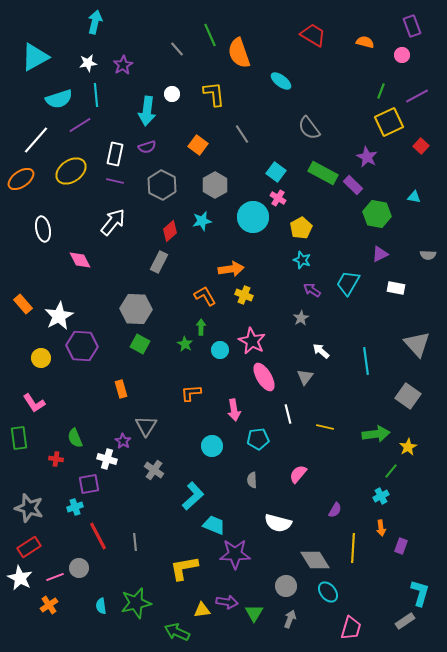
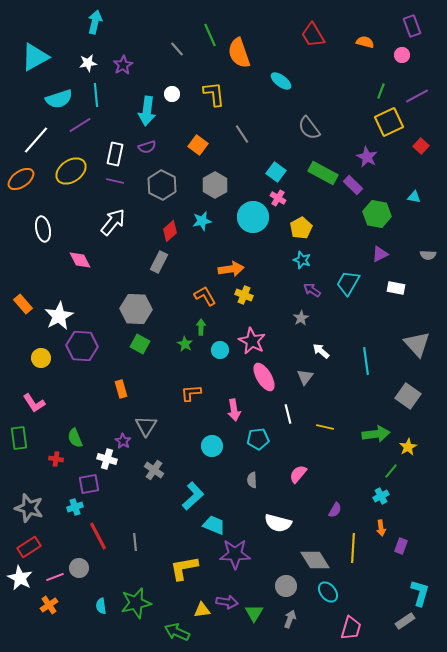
red trapezoid at (313, 35): rotated 152 degrees counterclockwise
